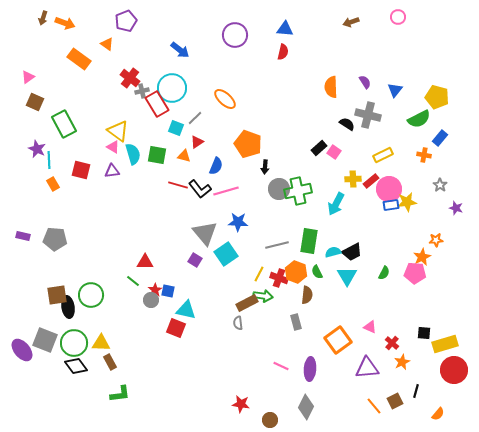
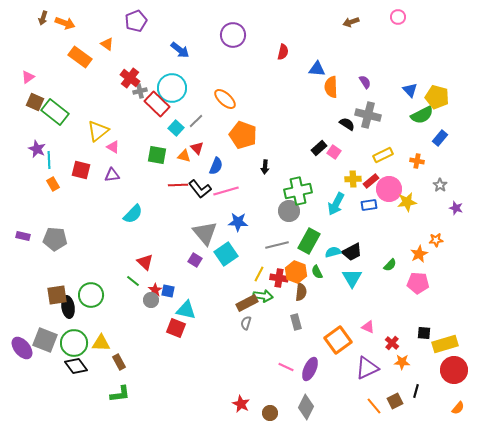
purple pentagon at (126, 21): moved 10 px right
blue triangle at (285, 29): moved 32 px right, 40 px down
purple circle at (235, 35): moved 2 px left
orange rectangle at (79, 59): moved 1 px right, 2 px up
blue triangle at (395, 90): moved 15 px right; rotated 21 degrees counterclockwise
gray cross at (142, 91): moved 2 px left
red rectangle at (157, 104): rotated 15 degrees counterclockwise
gray line at (195, 118): moved 1 px right, 3 px down
green semicircle at (419, 119): moved 3 px right, 4 px up
green rectangle at (64, 124): moved 9 px left, 12 px up; rotated 24 degrees counterclockwise
cyan square at (176, 128): rotated 21 degrees clockwise
yellow triangle at (118, 131): moved 20 px left; rotated 45 degrees clockwise
red triangle at (197, 142): moved 6 px down; rotated 40 degrees counterclockwise
orange pentagon at (248, 144): moved 5 px left, 9 px up
cyan semicircle at (133, 154): moved 60 px down; rotated 60 degrees clockwise
orange cross at (424, 155): moved 7 px left, 6 px down
purple triangle at (112, 171): moved 4 px down
red line at (178, 185): rotated 18 degrees counterclockwise
gray circle at (279, 189): moved 10 px right, 22 px down
blue rectangle at (391, 205): moved 22 px left
green rectangle at (309, 241): rotated 20 degrees clockwise
orange star at (422, 257): moved 3 px left, 3 px up
red triangle at (145, 262): rotated 42 degrees clockwise
green semicircle at (384, 273): moved 6 px right, 8 px up; rotated 16 degrees clockwise
pink pentagon at (415, 273): moved 3 px right, 10 px down
cyan triangle at (347, 276): moved 5 px right, 2 px down
red cross at (279, 278): rotated 12 degrees counterclockwise
brown semicircle at (307, 295): moved 6 px left, 3 px up
gray semicircle at (238, 323): moved 8 px right; rotated 24 degrees clockwise
pink triangle at (370, 327): moved 2 px left
purple ellipse at (22, 350): moved 2 px up
brown rectangle at (110, 362): moved 9 px right
orange star at (402, 362): rotated 28 degrees clockwise
pink line at (281, 366): moved 5 px right, 1 px down
purple triangle at (367, 368): rotated 20 degrees counterclockwise
purple ellipse at (310, 369): rotated 20 degrees clockwise
red star at (241, 404): rotated 18 degrees clockwise
orange semicircle at (438, 414): moved 20 px right, 6 px up
brown circle at (270, 420): moved 7 px up
